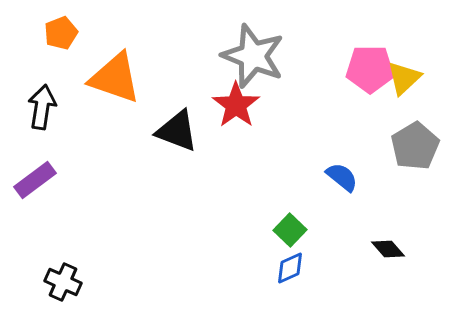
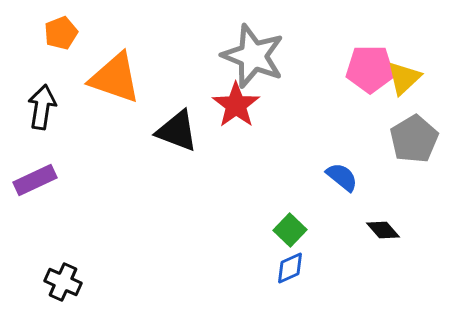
gray pentagon: moved 1 px left, 7 px up
purple rectangle: rotated 12 degrees clockwise
black diamond: moved 5 px left, 19 px up
